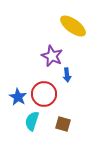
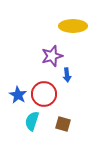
yellow ellipse: rotated 36 degrees counterclockwise
purple star: rotated 30 degrees clockwise
blue star: moved 2 px up
